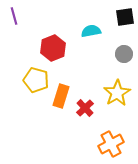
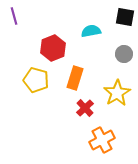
black square: rotated 18 degrees clockwise
orange rectangle: moved 14 px right, 18 px up
orange cross: moved 9 px left, 4 px up
